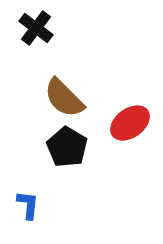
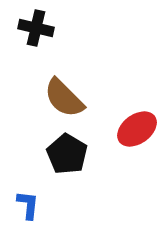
black cross: rotated 24 degrees counterclockwise
red ellipse: moved 7 px right, 6 px down
black pentagon: moved 7 px down
